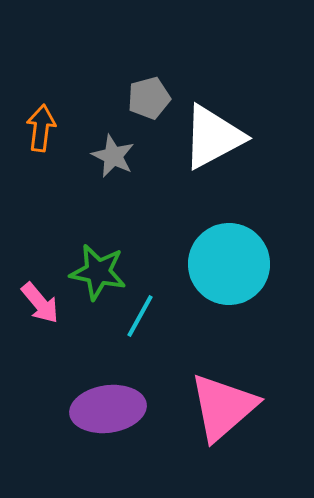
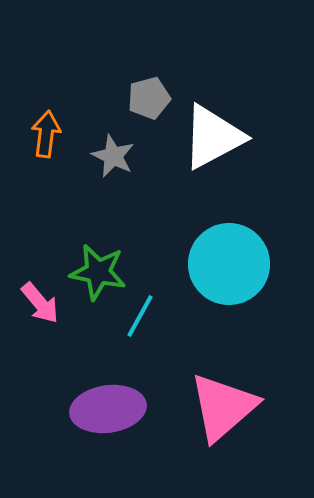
orange arrow: moved 5 px right, 6 px down
